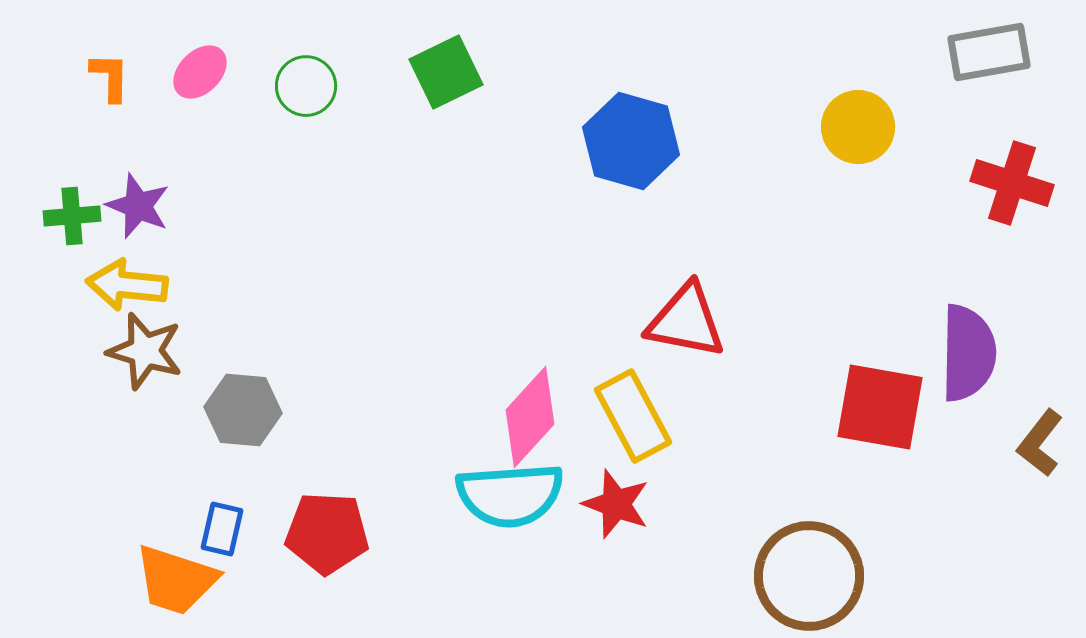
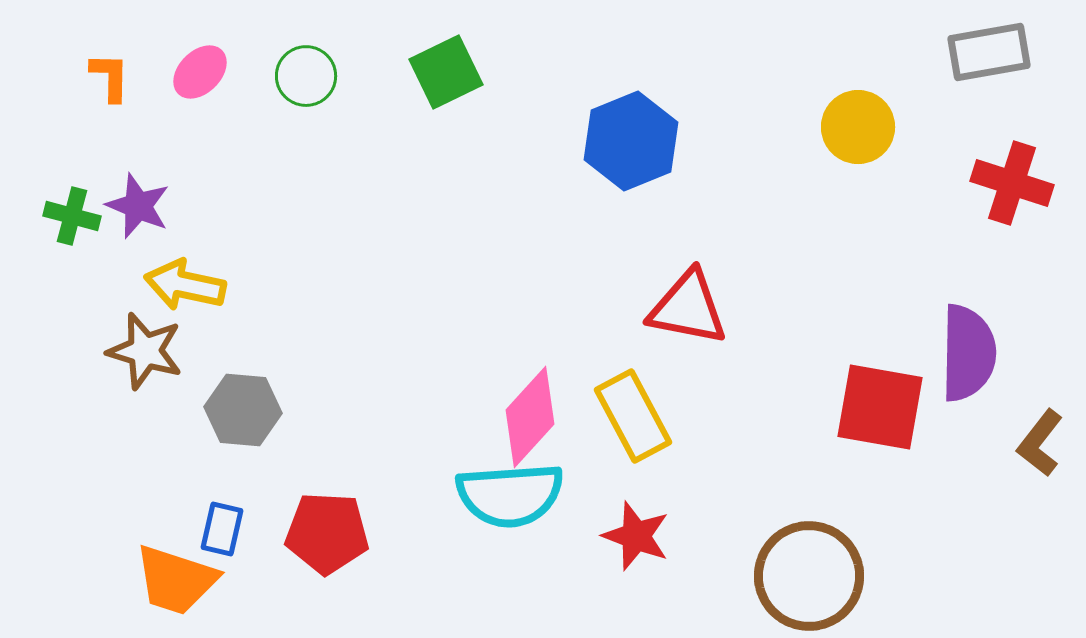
green circle: moved 10 px up
blue hexagon: rotated 22 degrees clockwise
green cross: rotated 20 degrees clockwise
yellow arrow: moved 58 px right; rotated 6 degrees clockwise
red triangle: moved 2 px right, 13 px up
red star: moved 20 px right, 32 px down
